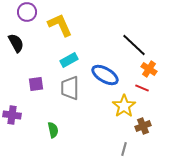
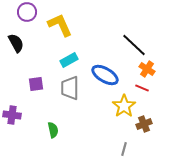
orange cross: moved 2 px left
brown cross: moved 1 px right, 2 px up
